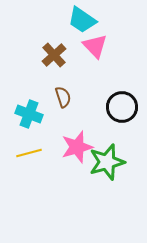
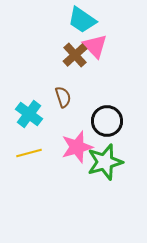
brown cross: moved 21 px right
black circle: moved 15 px left, 14 px down
cyan cross: rotated 16 degrees clockwise
green star: moved 2 px left
